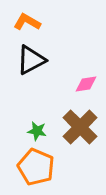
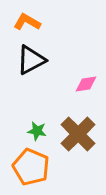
brown cross: moved 2 px left, 7 px down
orange pentagon: moved 5 px left
